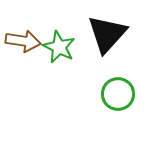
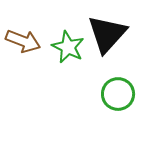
brown arrow: rotated 12 degrees clockwise
green star: moved 9 px right
